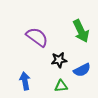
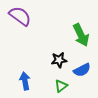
green arrow: moved 4 px down
purple semicircle: moved 17 px left, 21 px up
green triangle: rotated 32 degrees counterclockwise
